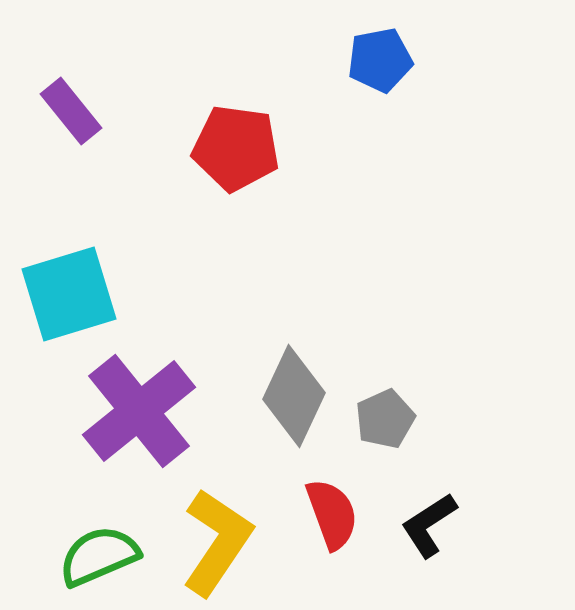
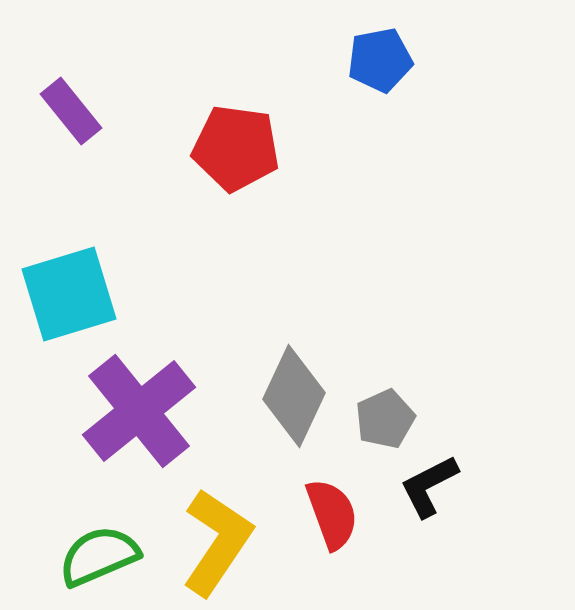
black L-shape: moved 39 px up; rotated 6 degrees clockwise
